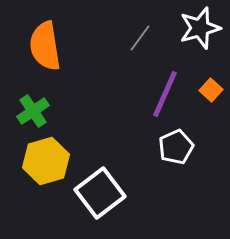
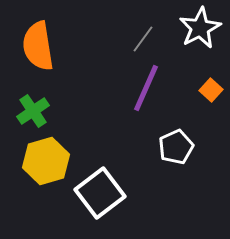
white star: rotated 12 degrees counterclockwise
gray line: moved 3 px right, 1 px down
orange semicircle: moved 7 px left
purple line: moved 19 px left, 6 px up
